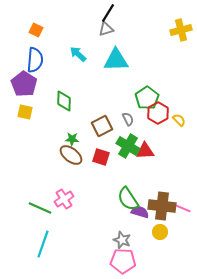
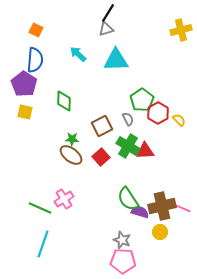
green pentagon: moved 5 px left, 2 px down
red square: rotated 30 degrees clockwise
brown cross: rotated 20 degrees counterclockwise
